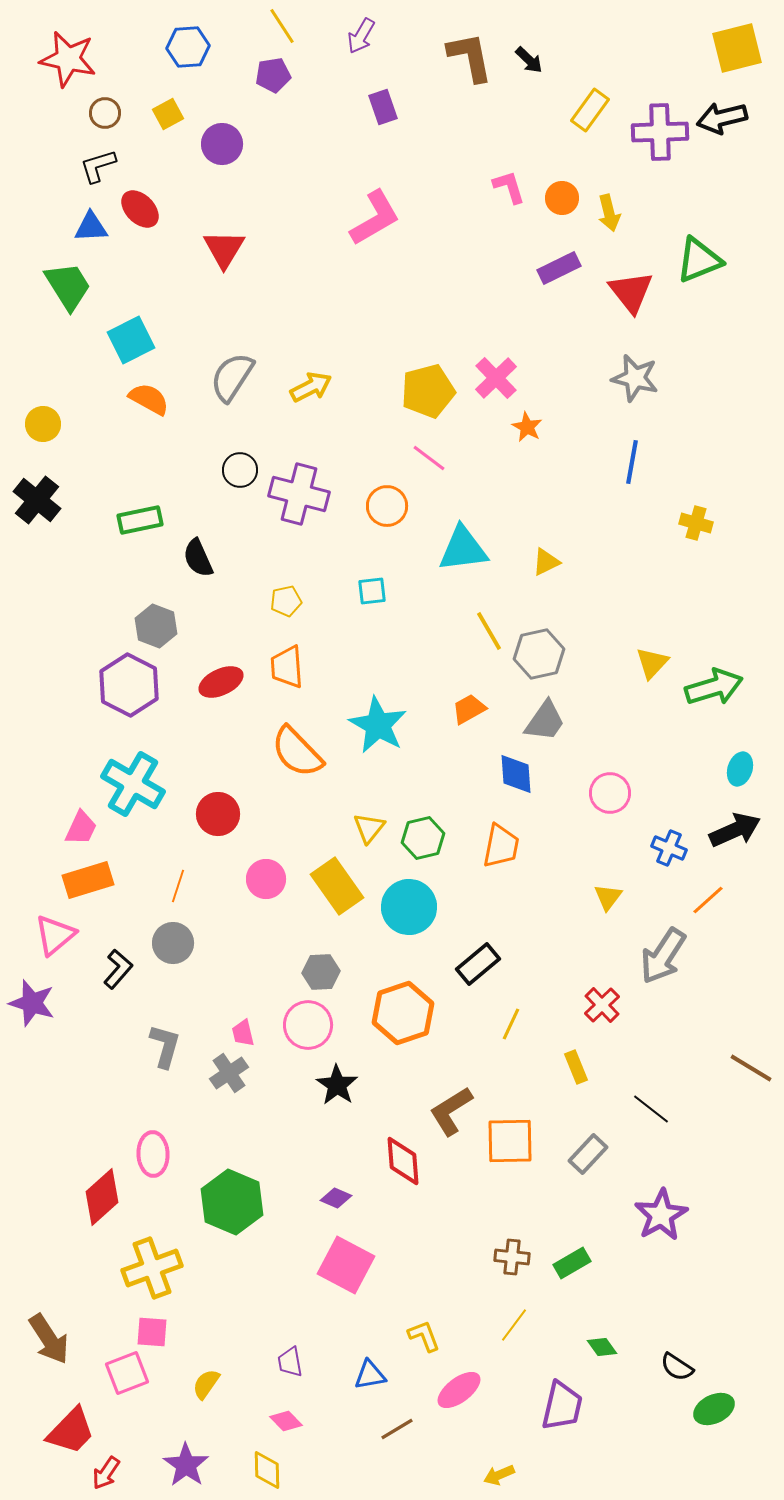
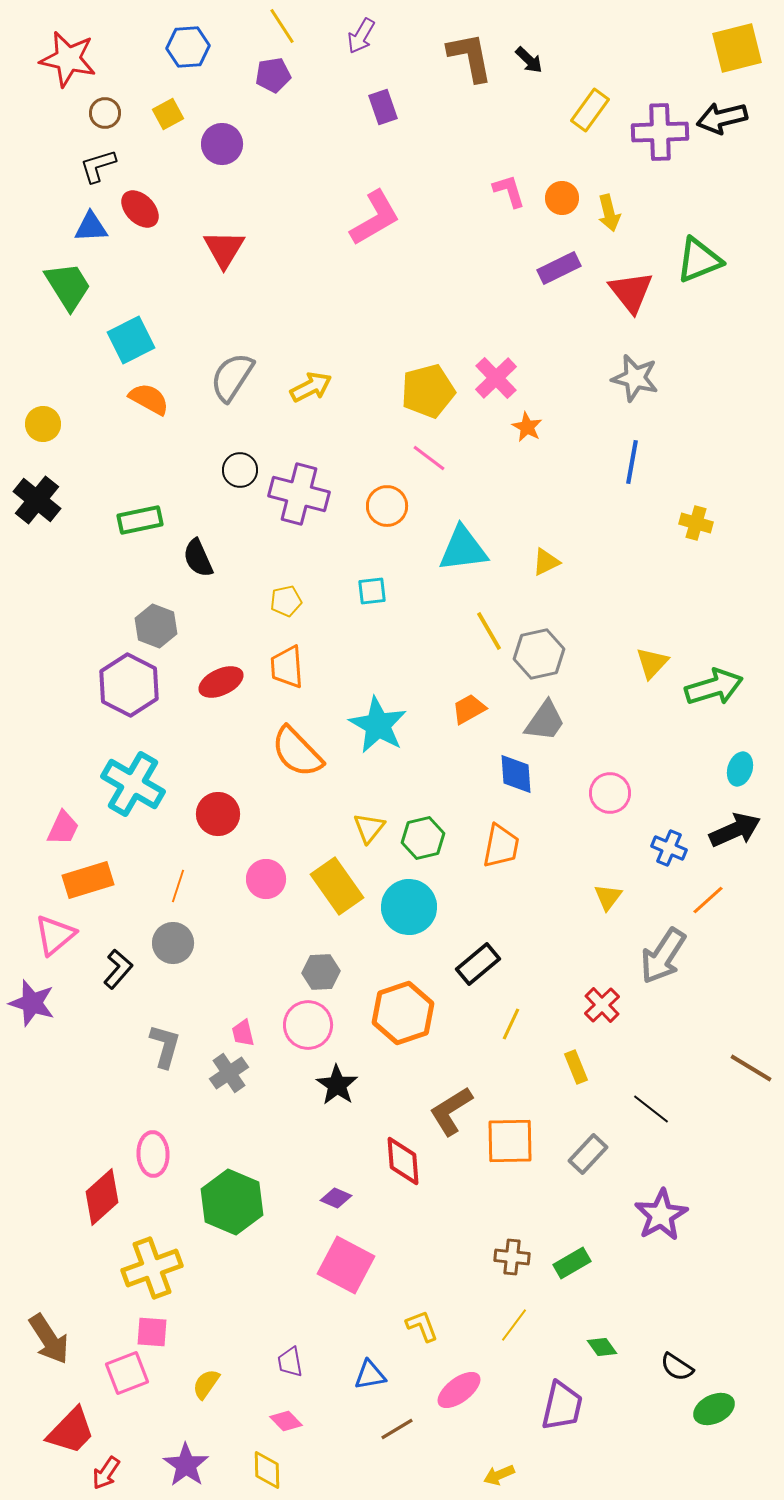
pink L-shape at (509, 187): moved 4 px down
pink trapezoid at (81, 828): moved 18 px left
yellow L-shape at (424, 1336): moved 2 px left, 10 px up
